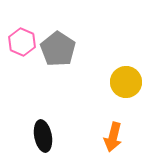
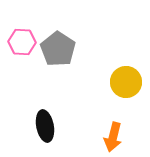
pink hexagon: rotated 20 degrees counterclockwise
black ellipse: moved 2 px right, 10 px up
